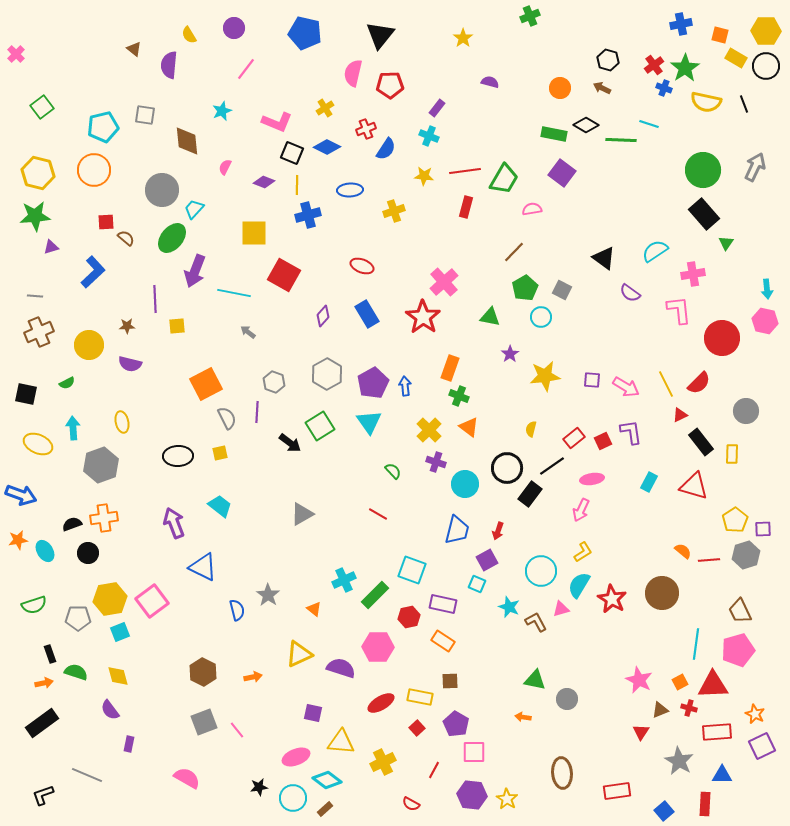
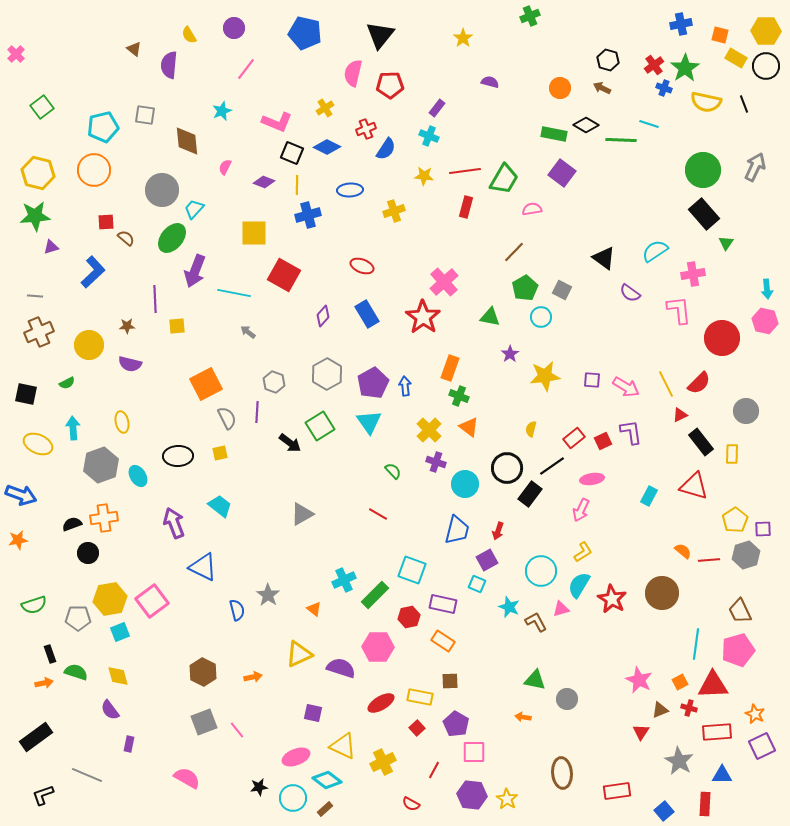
cyan rectangle at (649, 482): moved 14 px down
cyan ellipse at (45, 551): moved 93 px right, 75 px up
black rectangle at (42, 723): moved 6 px left, 14 px down
yellow triangle at (341, 742): moved 2 px right, 4 px down; rotated 20 degrees clockwise
